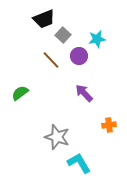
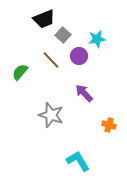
green semicircle: moved 21 px up; rotated 12 degrees counterclockwise
orange cross: rotated 24 degrees clockwise
gray star: moved 6 px left, 22 px up
cyan L-shape: moved 1 px left, 2 px up
